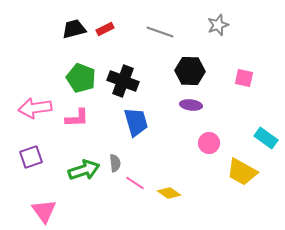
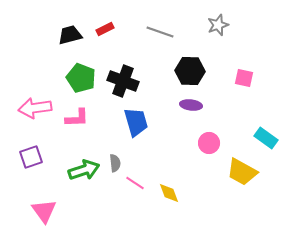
black trapezoid: moved 4 px left, 6 px down
yellow diamond: rotated 35 degrees clockwise
